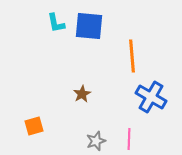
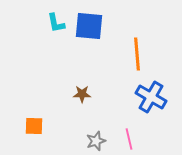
orange line: moved 5 px right, 2 px up
brown star: rotated 30 degrees clockwise
orange square: rotated 18 degrees clockwise
pink line: rotated 15 degrees counterclockwise
